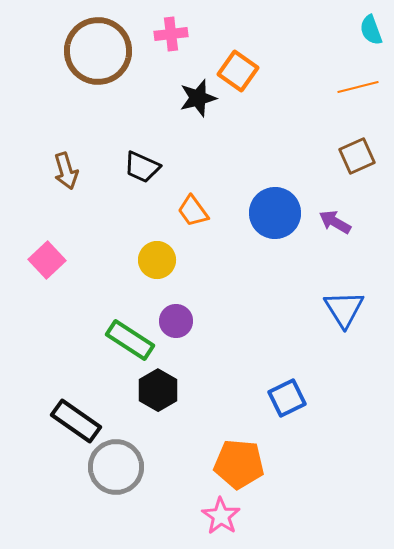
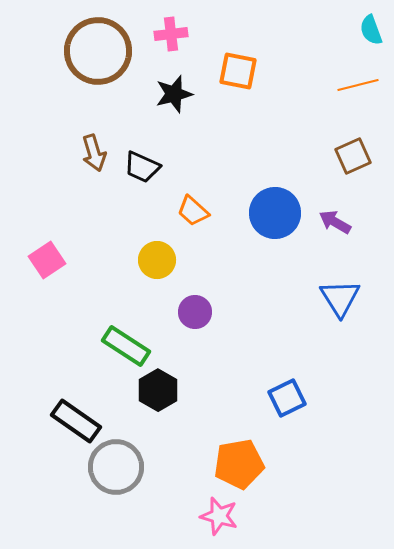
orange square: rotated 24 degrees counterclockwise
orange line: moved 2 px up
black star: moved 24 px left, 4 px up
brown square: moved 4 px left
brown arrow: moved 28 px right, 18 px up
orange trapezoid: rotated 12 degrees counterclockwise
pink square: rotated 9 degrees clockwise
blue triangle: moved 4 px left, 11 px up
purple circle: moved 19 px right, 9 px up
green rectangle: moved 4 px left, 6 px down
orange pentagon: rotated 15 degrees counterclockwise
pink star: moved 2 px left; rotated 18 degrees counterclockwise
